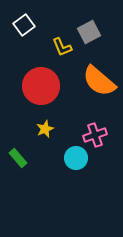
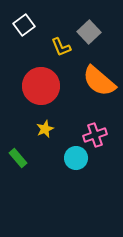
gray square: rotated 15 degrees counterclockwise
yellow L-shape: moved 1 px left
